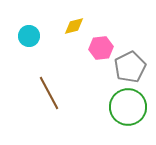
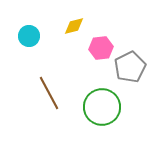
green circle: moved 26 px left
